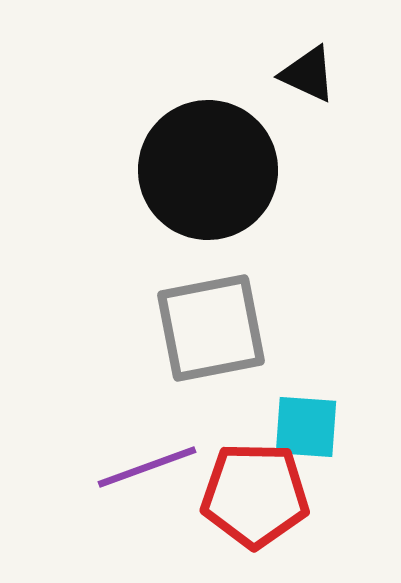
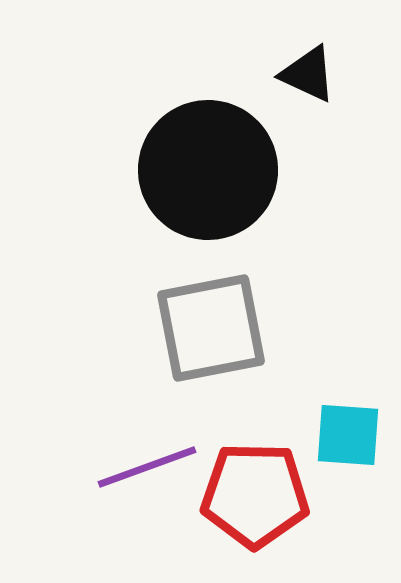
cyan square: moved 42 px right, 8 px down
